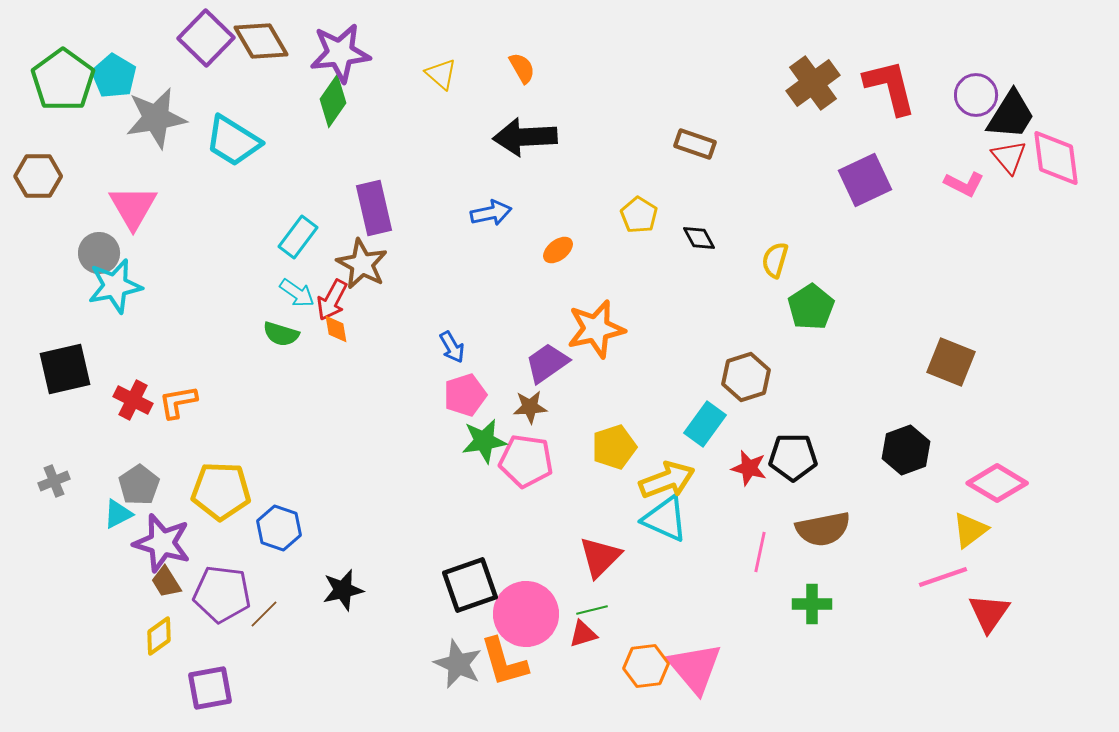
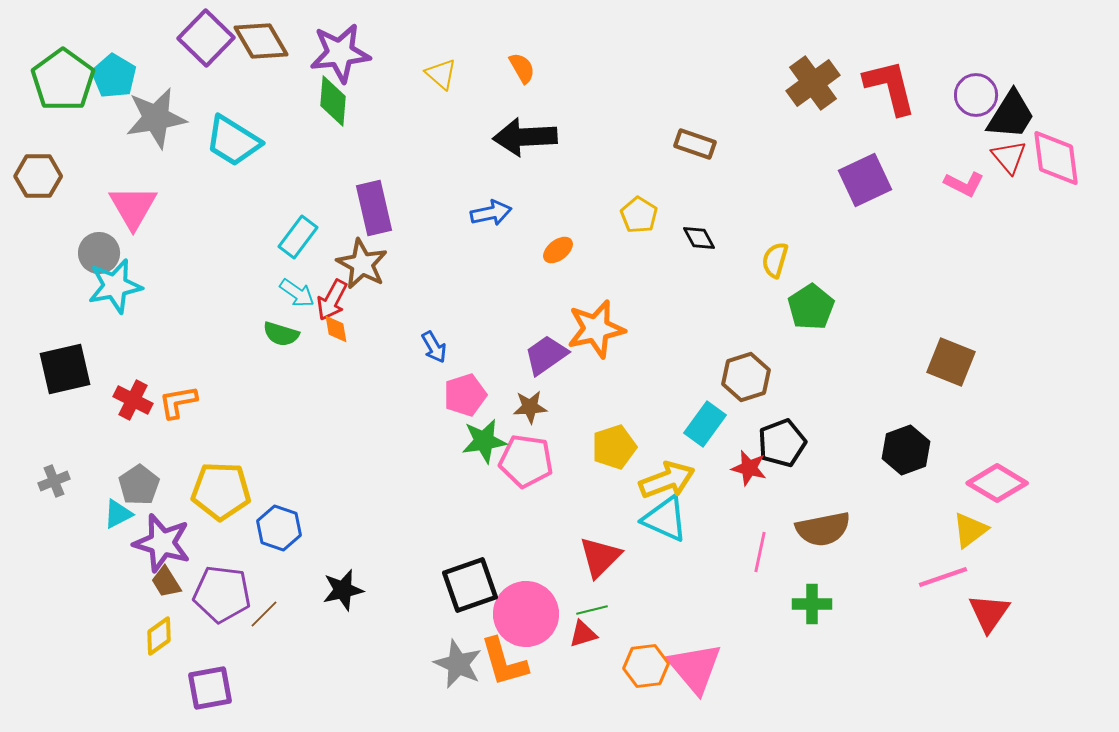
green diamond at (333, 101): rotated 30 degrees counterclockwise
blue arrow at (452, 347): moved 18 px left
purple trapezoid at (547, 363): moved 1 px left, 8 px up
black pentagon at (793, 457): moved 11 px left, 14 px up; rotated 21 degrees counterclockwise
